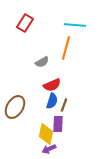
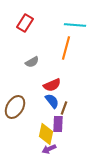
gray semicircle: moved 10 px left
blue semicircle: rotated 56 degrees counterclockwise
brown line: moved 3 px down
